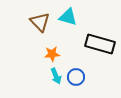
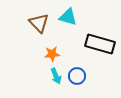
brown triangle: moved 1 px left, 1 px down
blue circle: moved 1 px right, 1 px up
